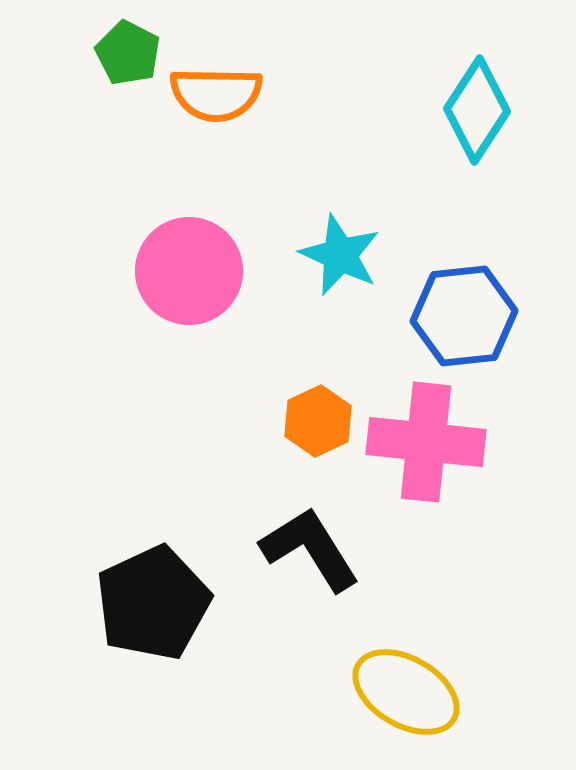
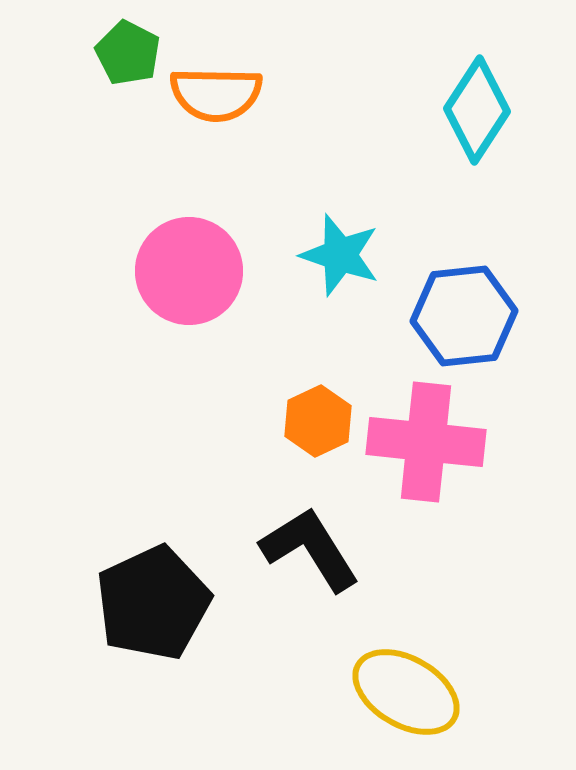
cyan star: rotated 6 degrees counterclockwise
